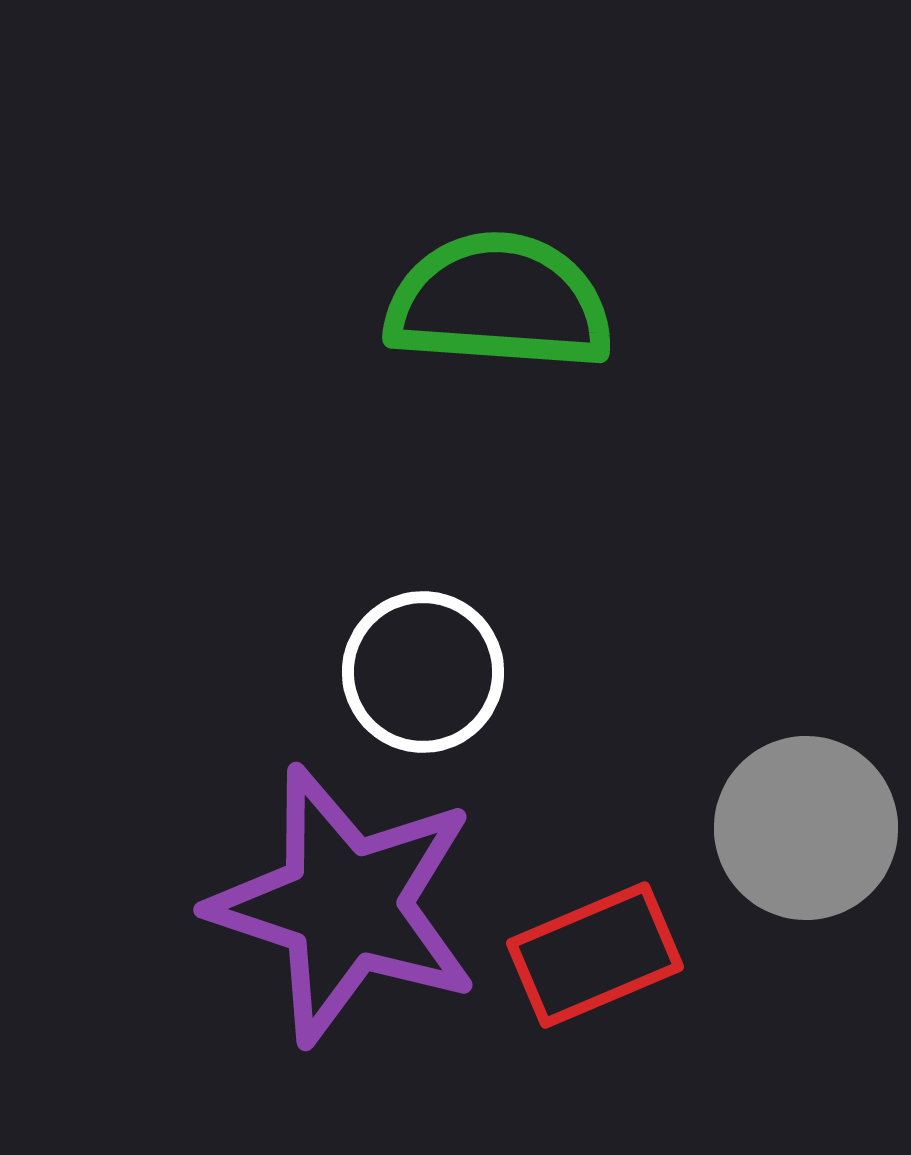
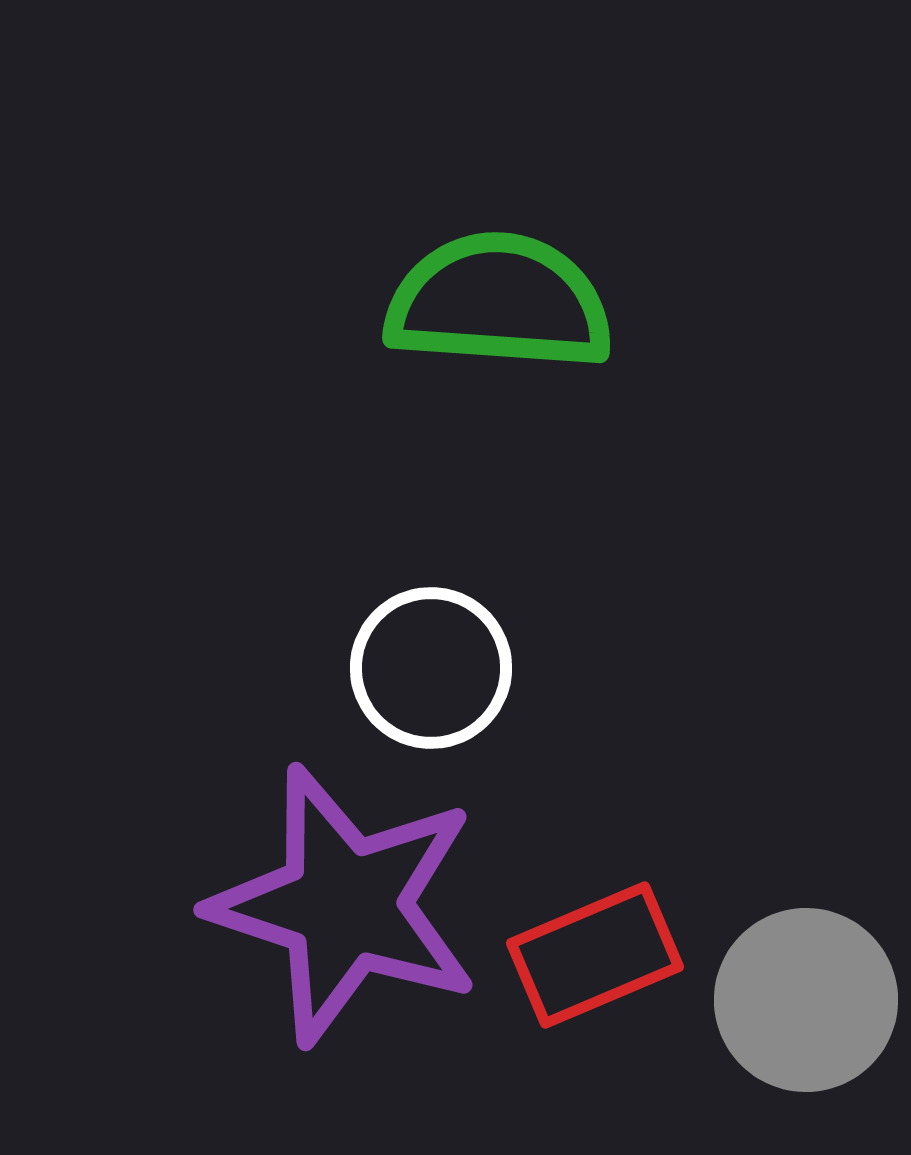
white circle: moved 8 px right, 4 px up
gray circle: moved 172 px down
